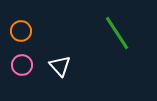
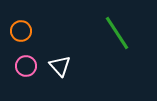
pink circle: moved 4 px right, 1 px down
